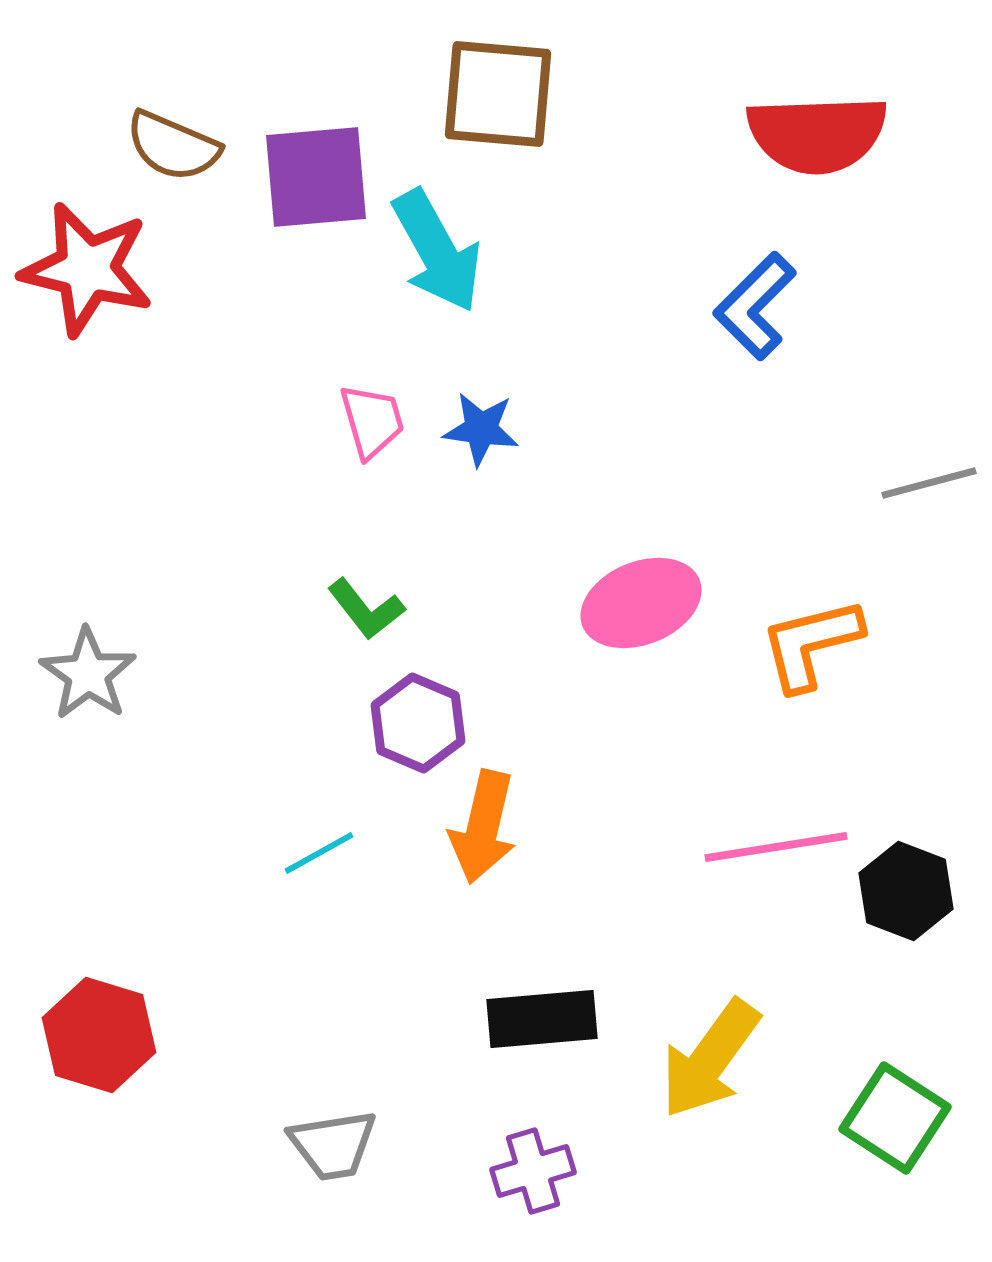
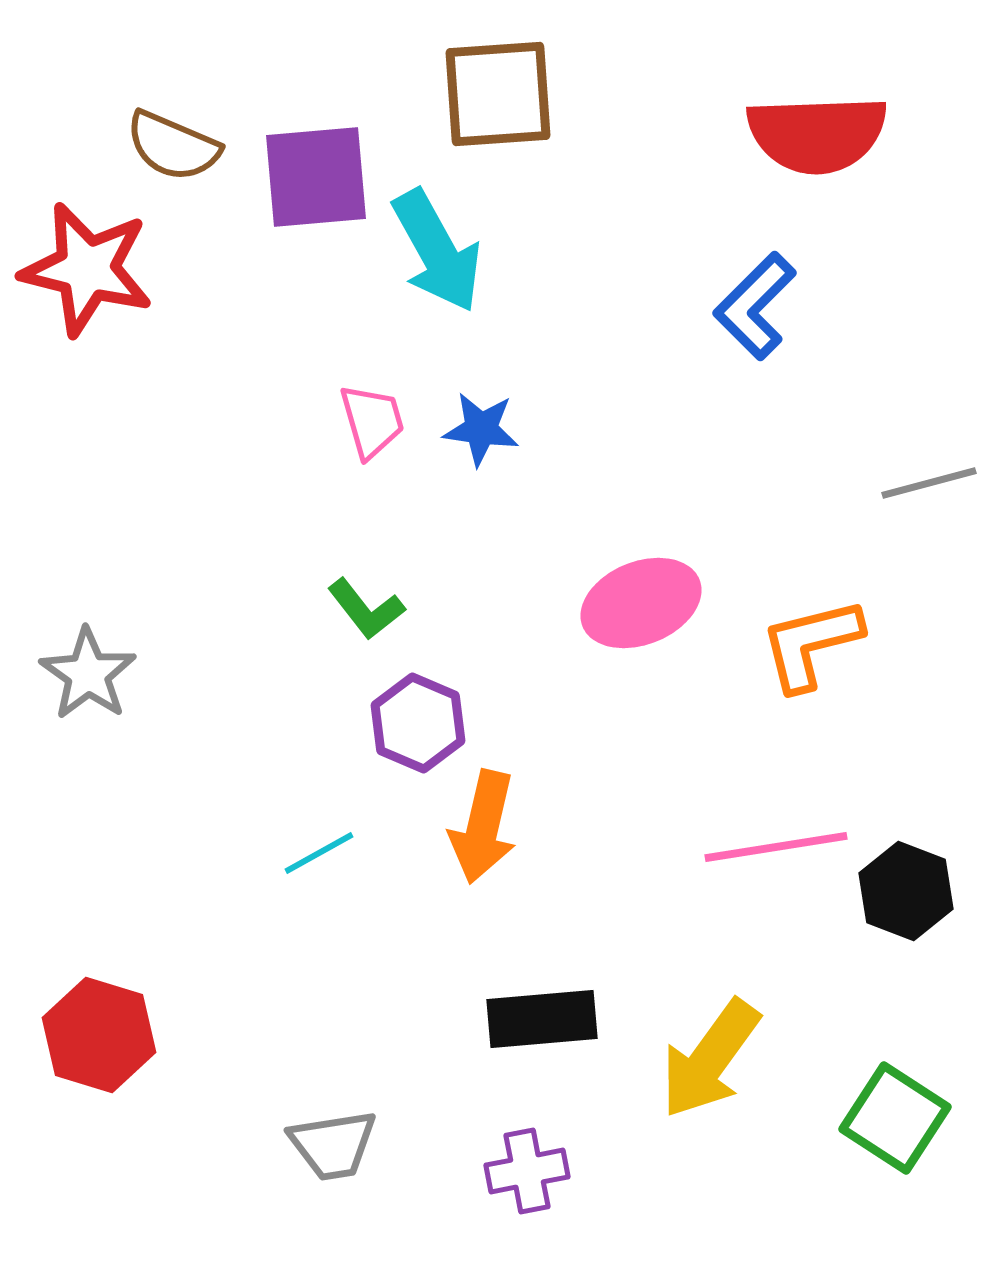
brown square: rotated 9 degrees counterclockwise
purple cross: moved 6 px left; rotated 6 degrees clockwise
